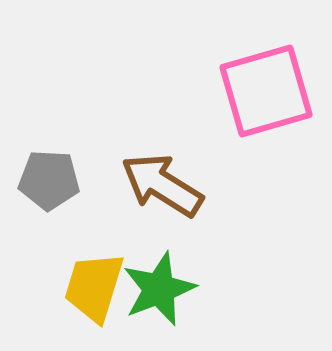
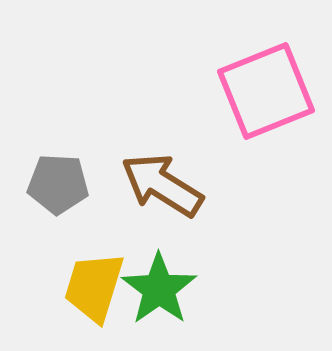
pink square: rotated 6 degrees counterclockwise
gray pentagon: moved 9 px right, 4 px down
green star: rotated 14 degrees counterclockwise
